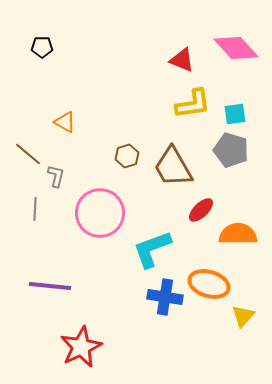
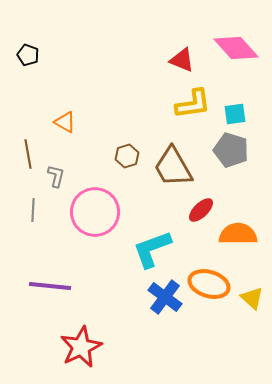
black pentagon: moved 14 px left, 8 px down; rotated 20 degrees clockwise
brown line: rotated 40 degrees clockwise
gray line: moved 2 px left, 1 px down
pink circle: moved 5 px left, 1 px up
blue cross: rotated 28 degrees clockwise
yellow triangle: moved 9 px right, 18 px up; rotated 30 degrees counterclockwise
